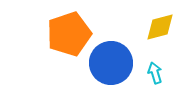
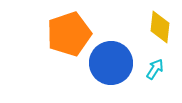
yellow diamond: rotated 68 degrees counterclockwise
cyan arrow: moved 4 px up; rotated 50 degrees clockwise
